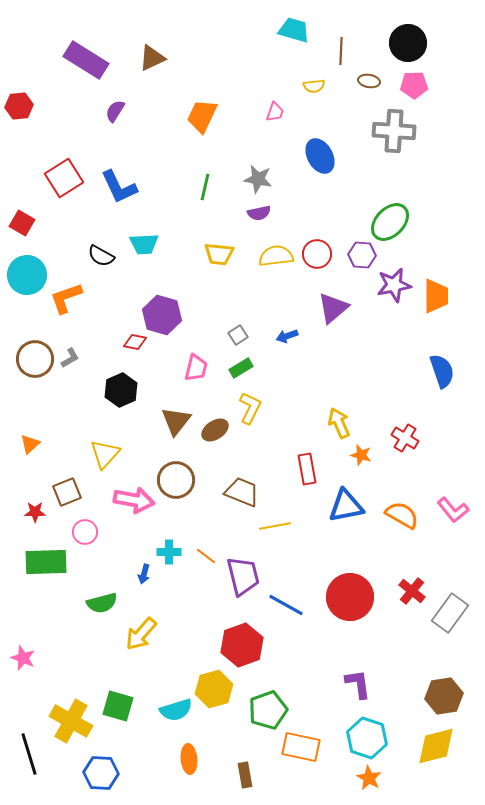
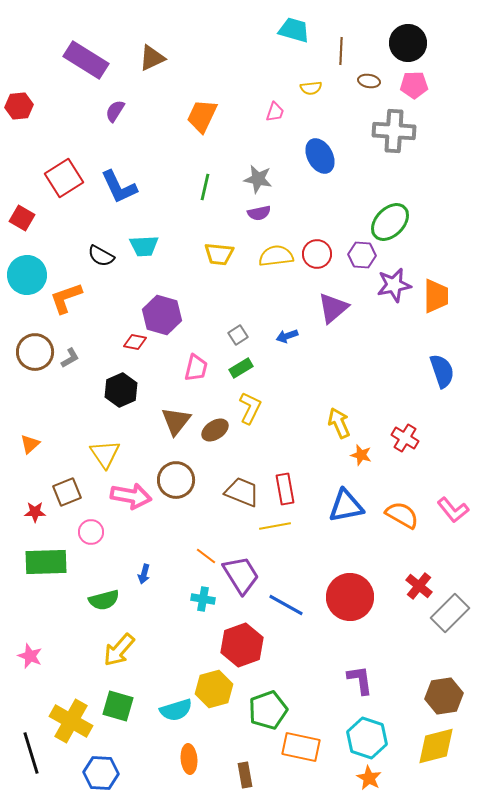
yellow semicircle at (314, 86): moved 3 px left, 2 px down
red square at (22, 223): moved 5 px up
cyan trapezoid at (144, 244): moved 2 px down
brown circle at (35, 359): moved 7 px up
yellow triangle at (105, 454): rotated 16 degrees counterclockwise
red rectangle at (307, 469): moved 22 px left, 20 px down
pink arrow at (134, 500): moved 3 px left, 4 px up
pink circle at (85, 532): moved 6 px right
cyan cross at (169, 552): moved 34 px right, 47 px down; rotated 10 degrees clockwise
purple trapezoid at (243, 576): moved 2 px left, 1 px up; rotated 18 degrees counterclockwise
red cross at (412, 591): moved 7 px right, 5 px up
green semicircle at (102, 603): moved 2 px right, 3 px up
gray rectangle at (450, 613): rotated 9 degrees clockwise
yellow arrow at (141, 634): moved 22 px left, 16 px down
pink star at (23, 658): moved 7 px right, 2 px up
purple L-shape at (358, 684): moved 2 px right, 4 px up
black line at (29, 754): moved 2 px right, 1 px up
